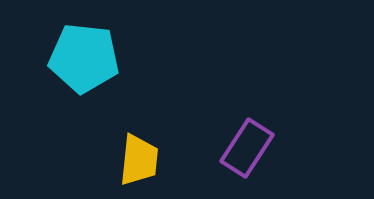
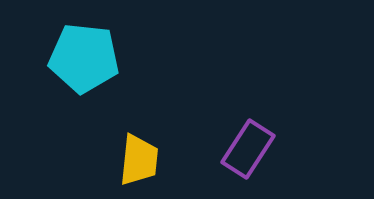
purple rectangle: moved 1 px right, 1 px down
